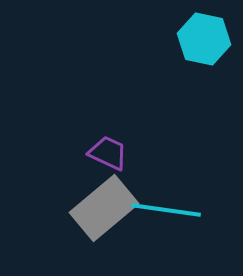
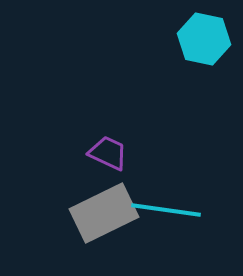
gray rectangle: moved 5 px down; rotated 14 degrees clockwise
